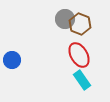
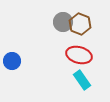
gray circle: moved 2 px left, 3 px down
red ellipse: rotated 45 degrees counterclockwise
blue circle: moved 1 px down
